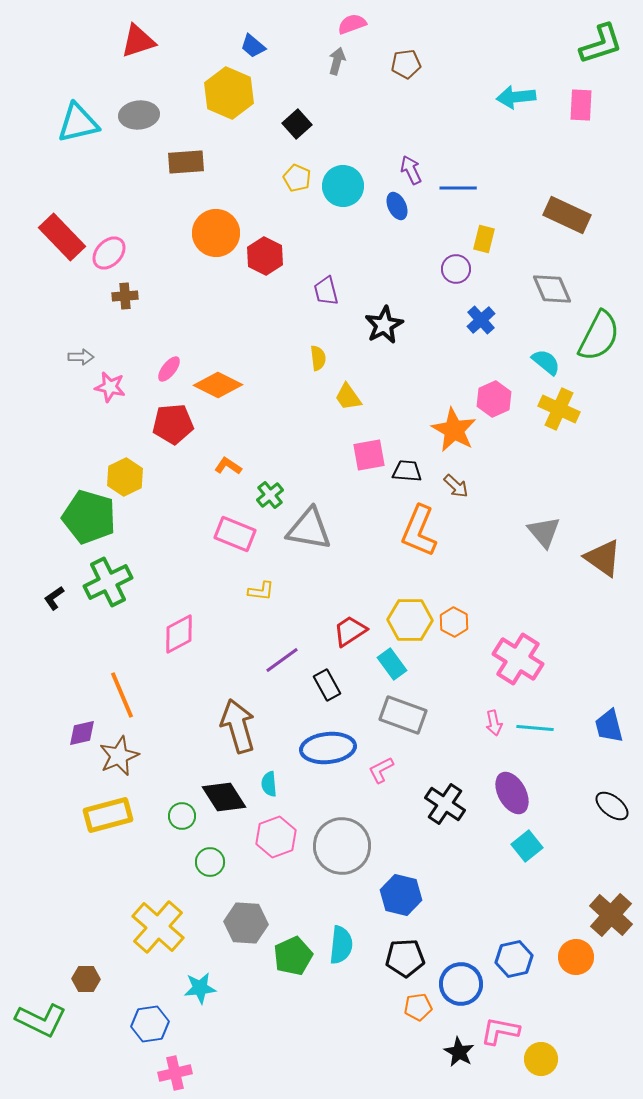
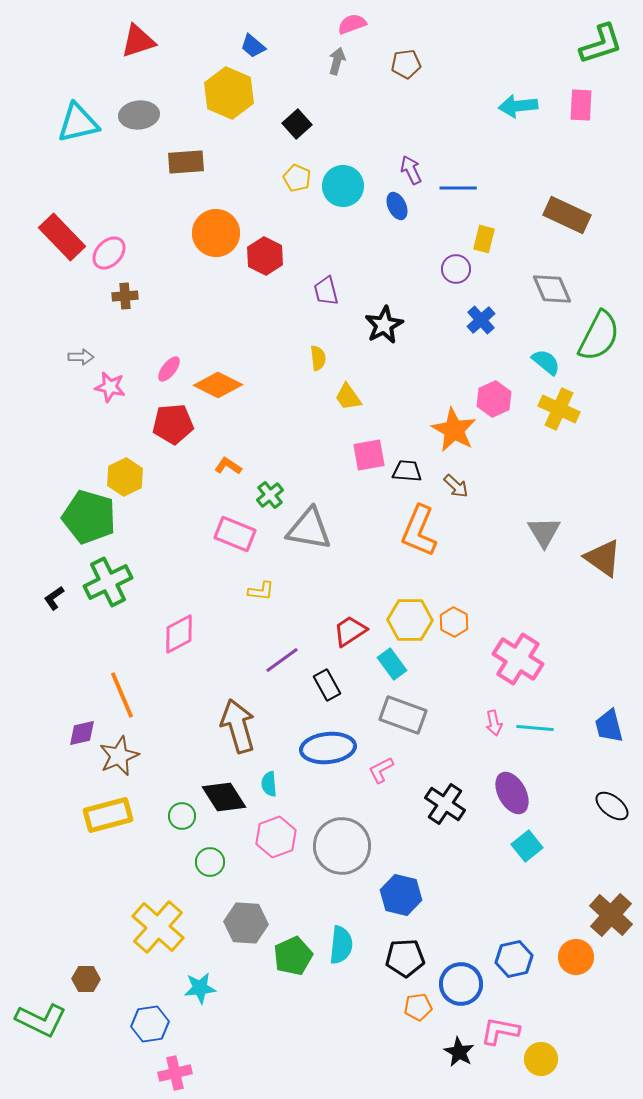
cyan arrow at (516, 97): moved 2 px right, 9 px down
gray triangle at (544, 532): rotated 9 degrees clockwise
